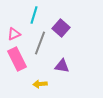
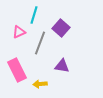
pink triangle: moved 5 px right, 2 px up
pink rectangle: moved 11 px down
